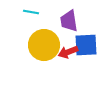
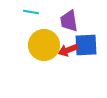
red arrow: moved 2 px up
